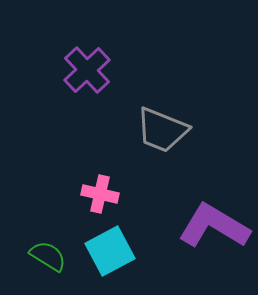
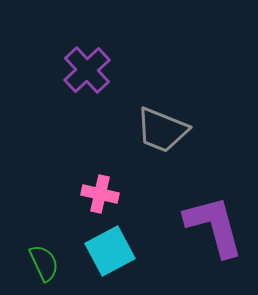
purple L-shape: rotated 44 degrees clockwise
green semicircle: moved 4 px left, 7 px down; rotated 33 degrees clockwise
